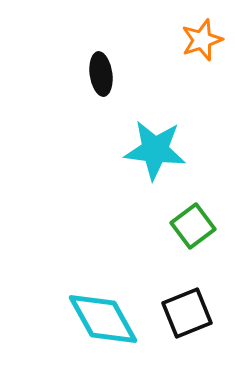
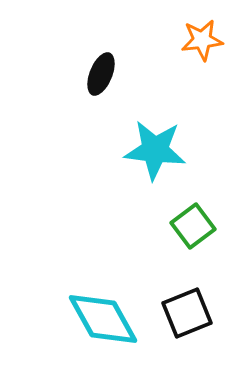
orange star: rotated 12 degrees clockwise
black ellipse: rotated 30 degrees clockwise
